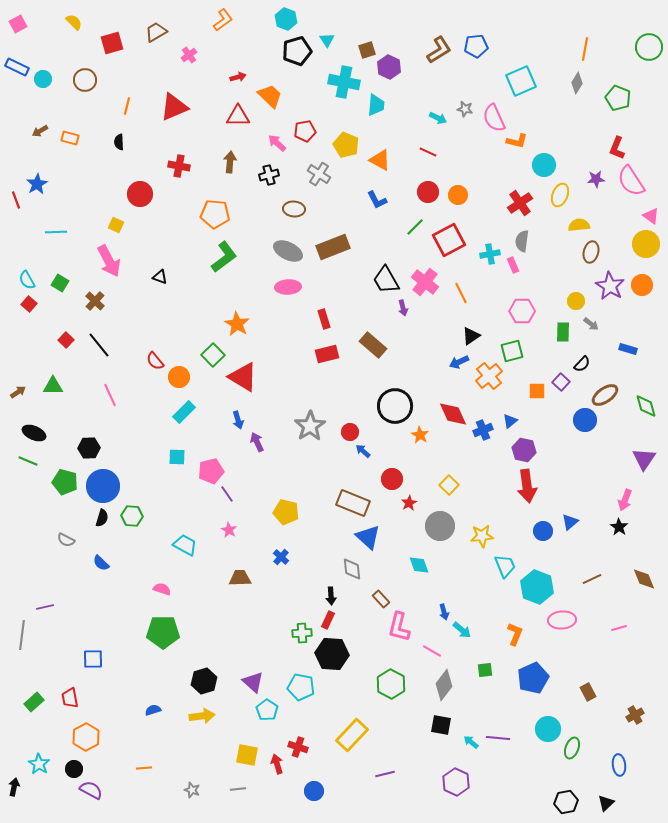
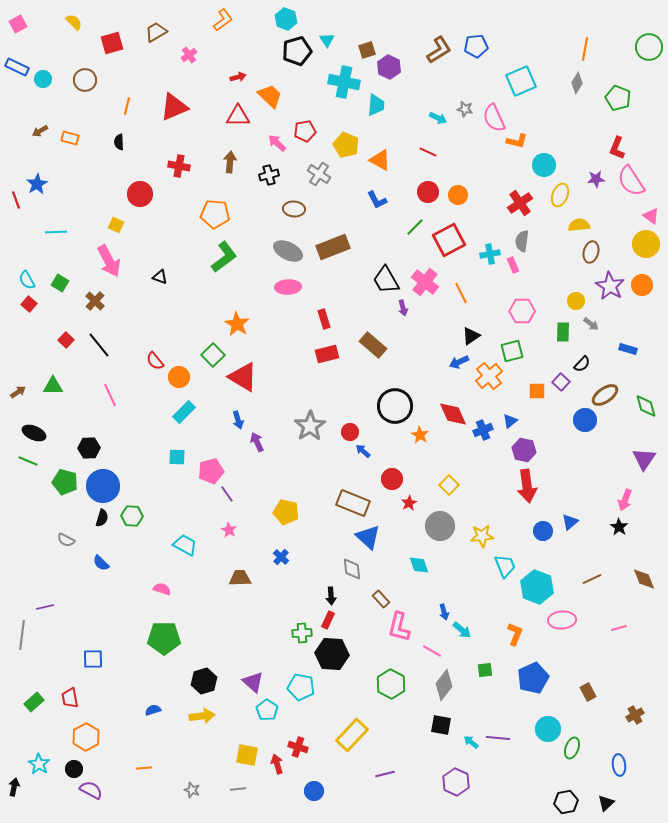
green pentagon at (163, 632): moved 1 px right, 6 px down
